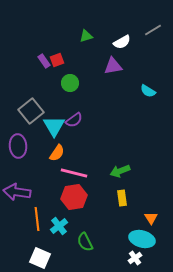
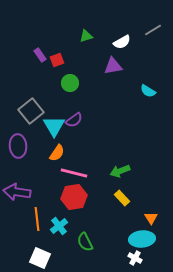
purple rectangle: moved 4 px left, 6 px up
yellow rectangle: rotated 35 degrees counterclockwise
cyan ellipse: rotated 20 degrees counterclockwise
white cross: rotated 24 degrees counterclockwise
